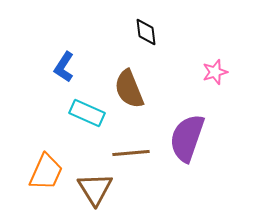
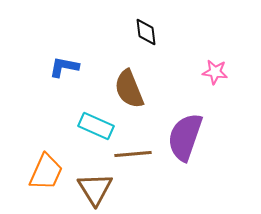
blue L-shape: rotated 68 degrees clockwise
pink star: rotated 25 degrees clockwise
cyan rectangle: moved 9 px right, 13 px down
purple semicircle: moved 2 px left, 1 px up
brown line: moved 2 px right, 1 px down
